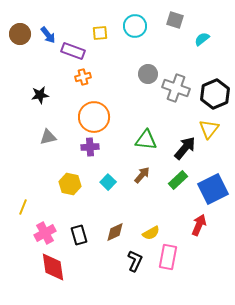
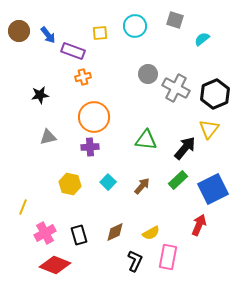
brown circle: moved 1 px left, 3 px up
gray cross: rotated 8 degrees clockwise
brown arrow: moved 11 px down
red diamond: moved 2 px right, 2 px up; rotated 60 degrees counterclockwise
